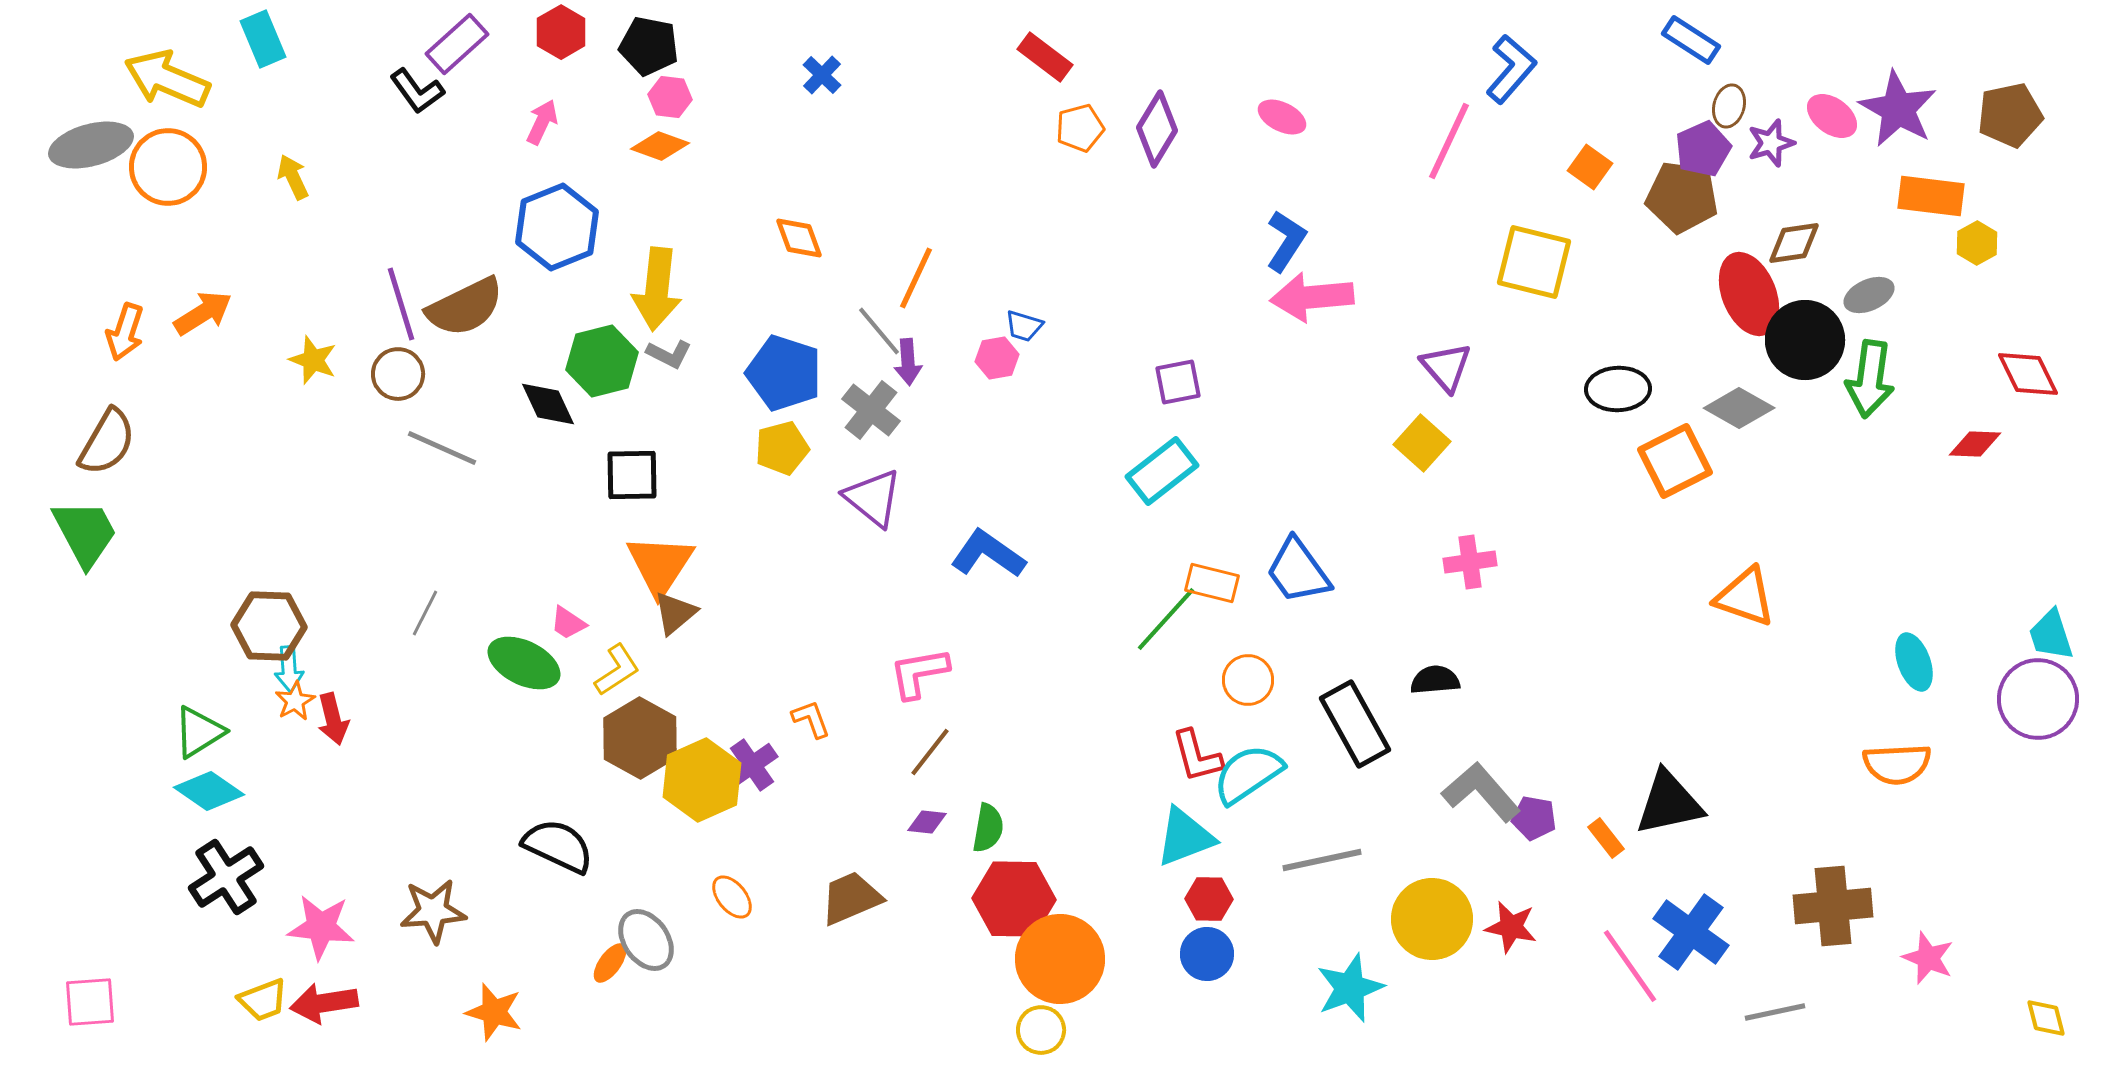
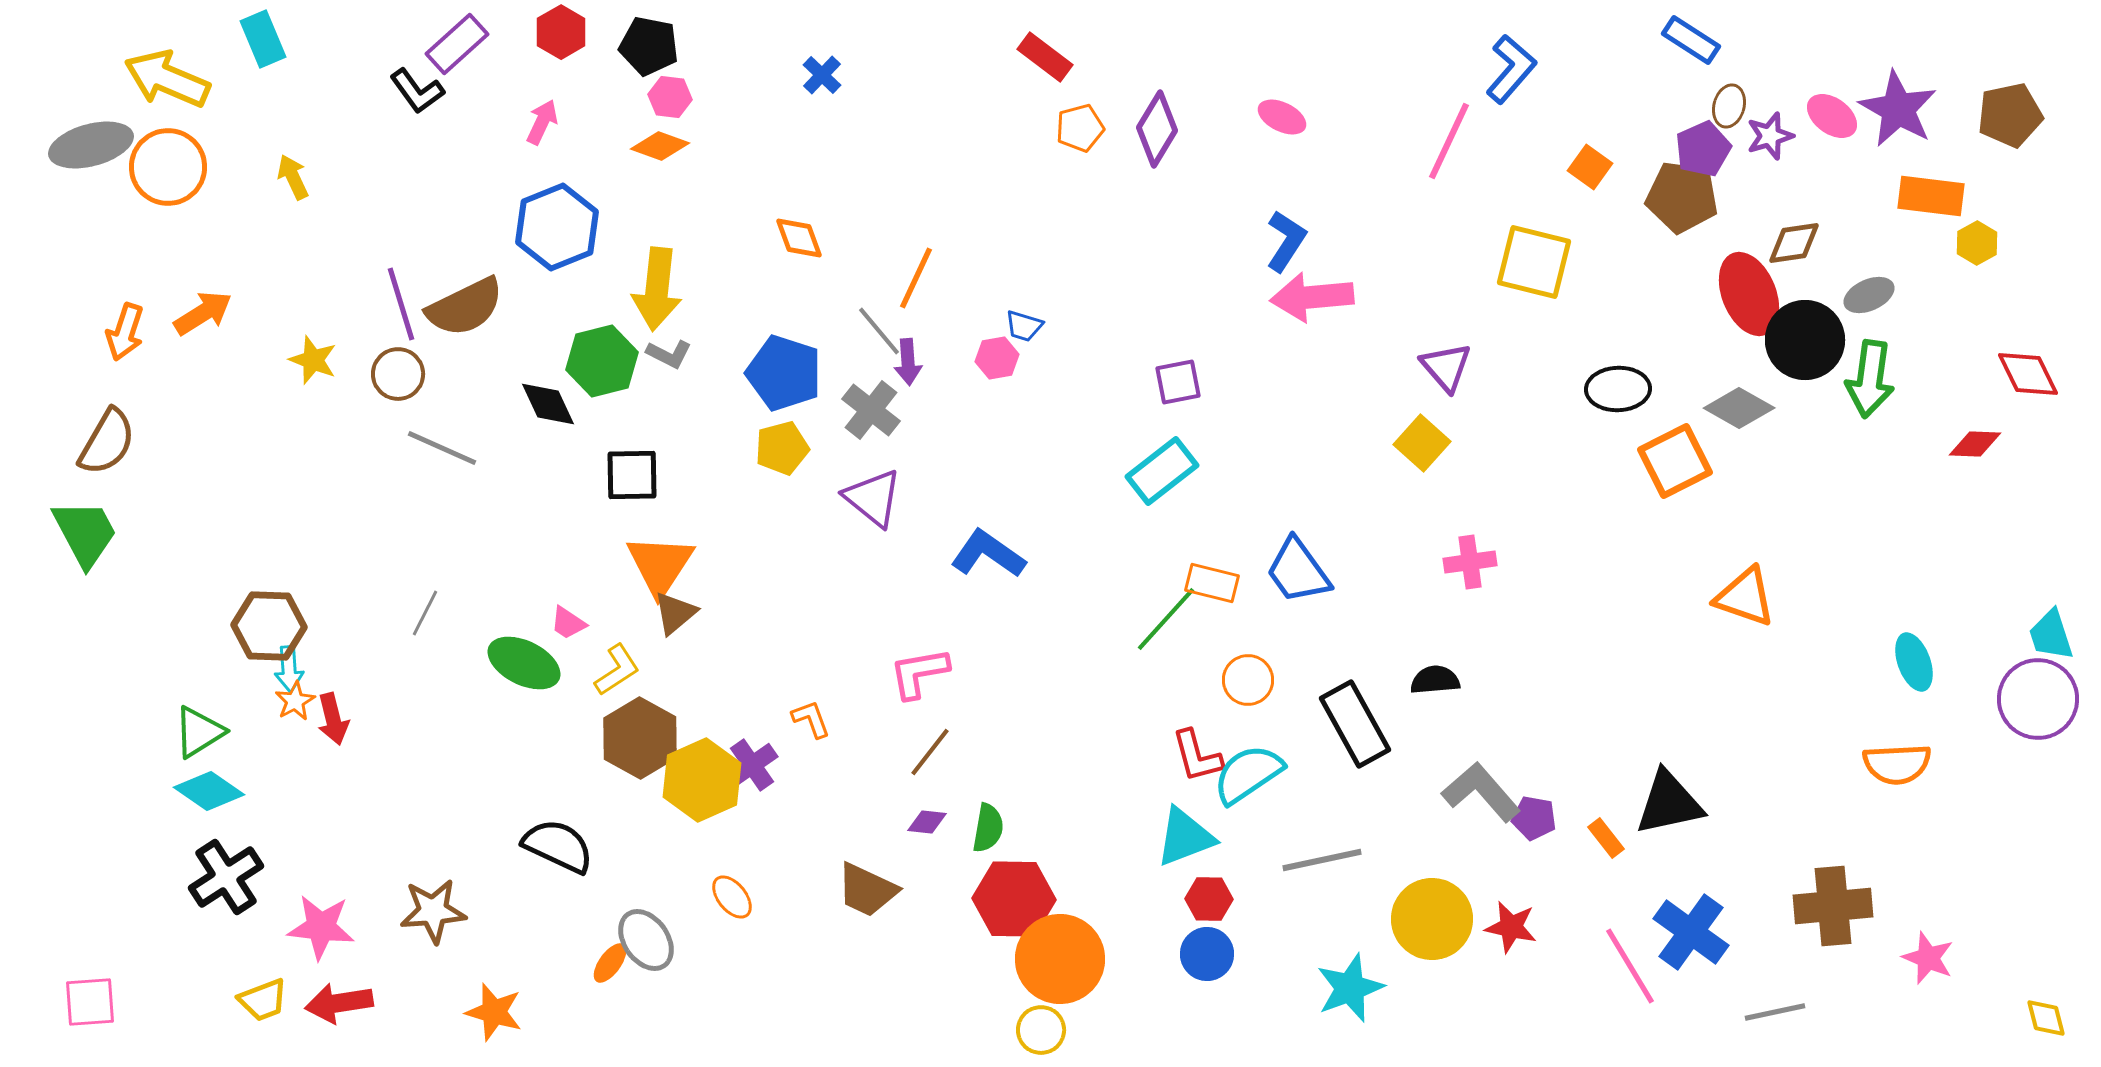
purple star at (1771, 143): moved 1 px left, 7 px up
brown trapezoid at (851, 898): moved 16 px right, 8 px up; rotated 132 degrees counterclockwise
pink line at (1630, 966): rotated 4 degrees clockwise
red arrow at (324, 1003): moved 15 px right
